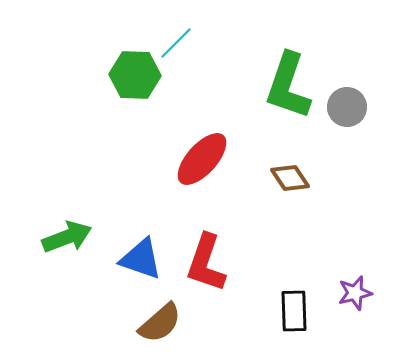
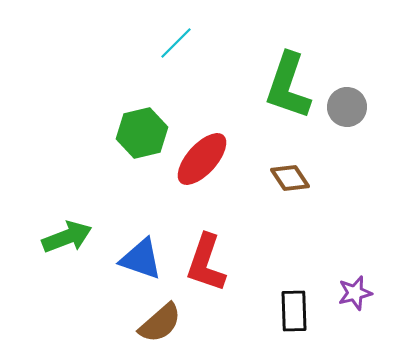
green hexagon: moved 7 px right, 58 px down; rotated 15 degrees counterclockwise
